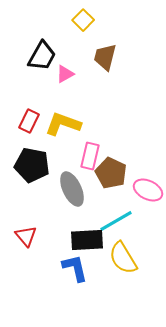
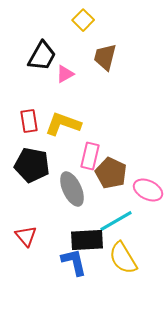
red rectangle: rotated 35 degrees counterclockwise
blue L-shape: moved 1 px left, 6 px up
